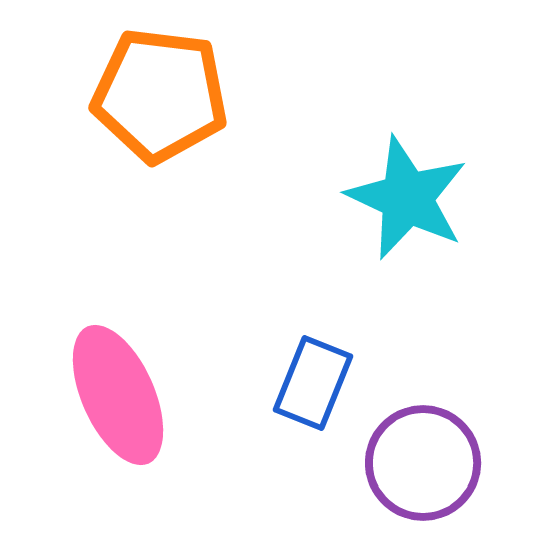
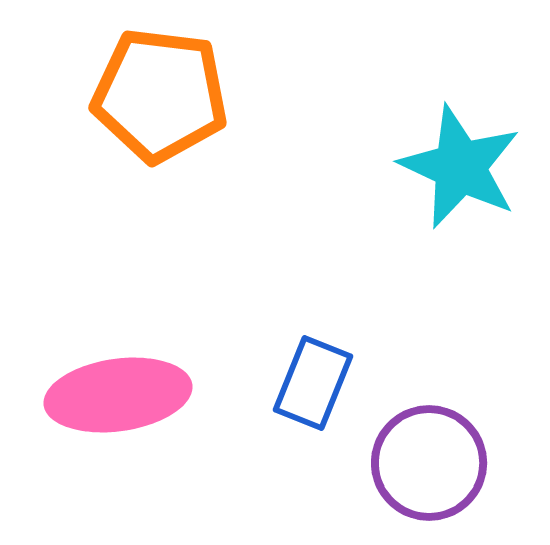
cyan star: moved 53 px right, 31 px up
pink ellipse: rotated 74 degrees counterclockwise
purple circle: moved 6 px right
